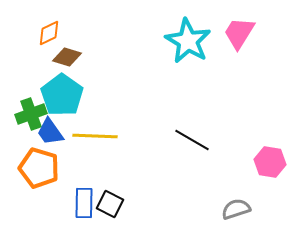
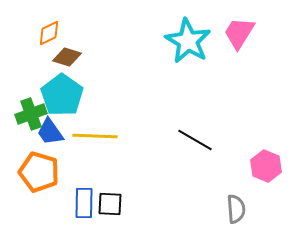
black line: moved 3 px right
pink hexagon: moved 4 px left, 4 px down; rotated 12 degrees clockwise
orange pentagon: moved 4 px down
black square: rotated 24 degrees counterclockwise
gray semicircle: rotated 104 degrees clockwise
